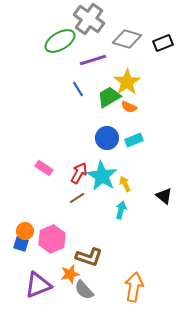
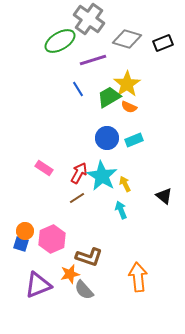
yellow star: moved 2 px down
cyan arrow: rotated 36 degrees counterclockwise
orange arrow: moved 4 px right, 10 px up; rotated 16 degrees counterclockwise
